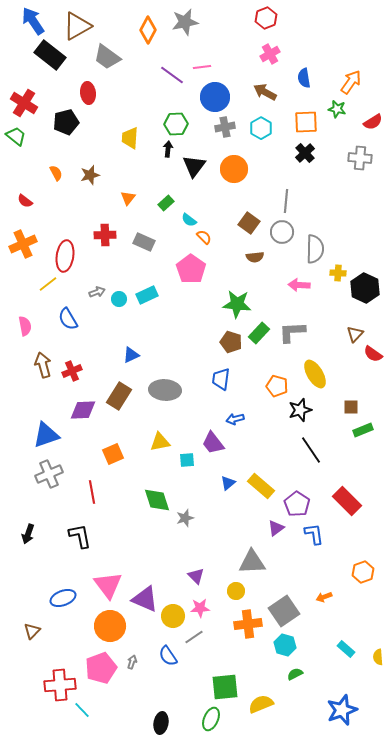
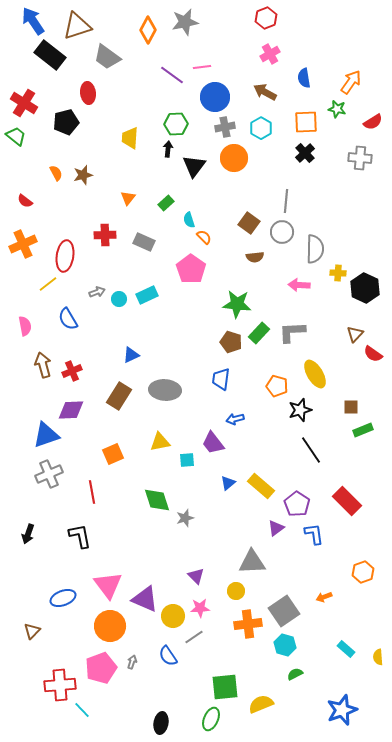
brown triangle at (77, 26): rotated 12 degrees clockwise
orange circle at (234, 169): moved 11 px up
brown star at (90, 175): moved 7 px left
cyan semicircle at (189, 220): rotated 35 degrees clockwise
purple diamond at (83, 410): moved 12 px left
